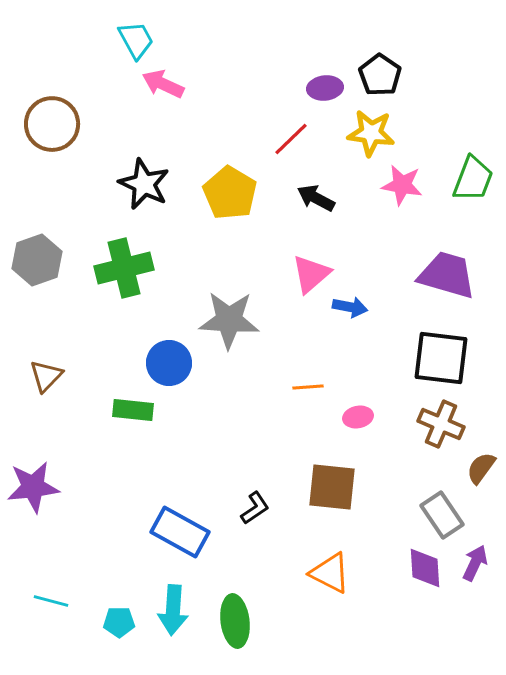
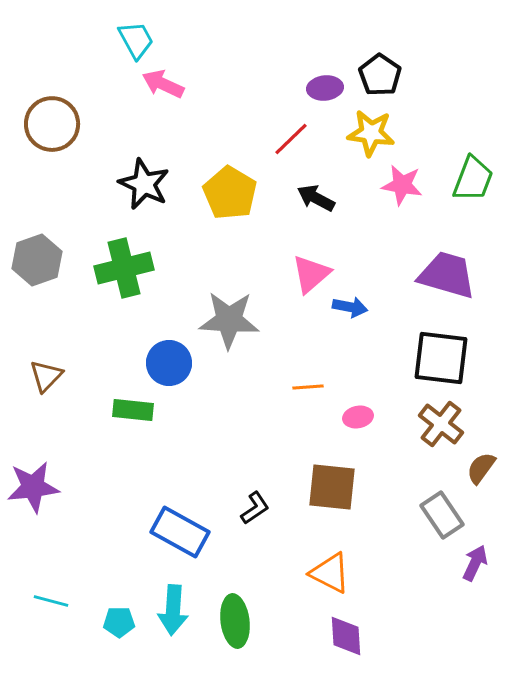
brown cross: rotated 15 degrees clockwise
purple diamond: moved 79 px left, 68 px down
